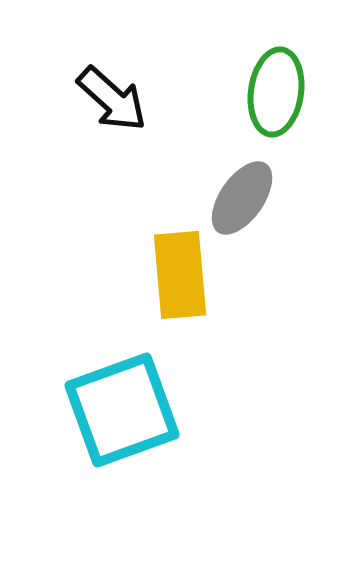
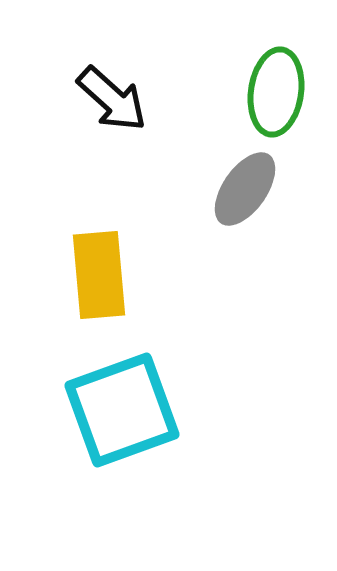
gray ellipse: moved 3 px right, 9 px up
yellow rectangle: moved 81 px left
